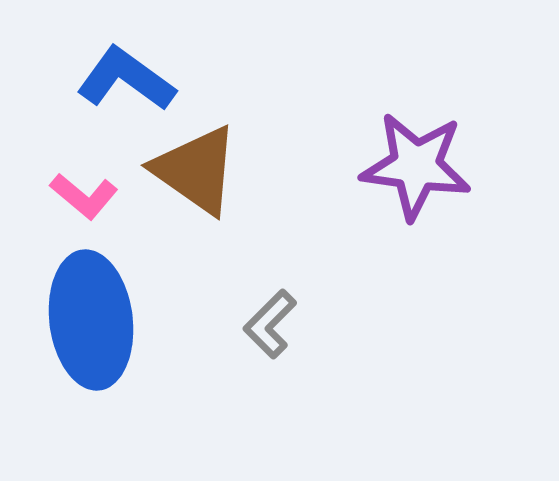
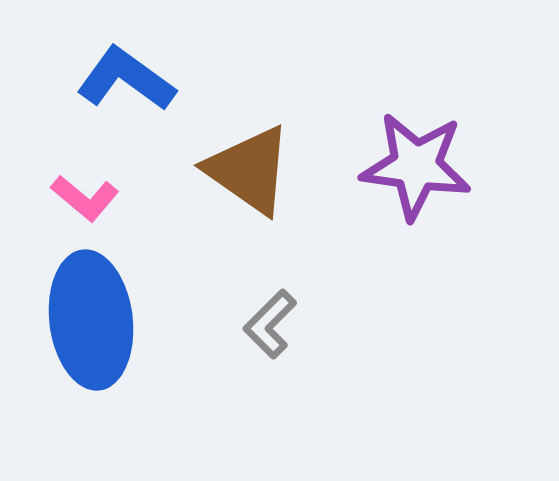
brown triangle: moved 53 px right
pink L-shape: moved 1 px right, 2 px down
